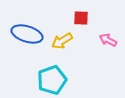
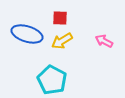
red square: moved 21 px left
pink arrow: moved 4 px left, 1 px down
cyan pentagon: rotated 24 degrees counterclockwise
